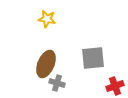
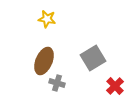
gray square: rotated 25 degrees counterclockwise
brown ellipse: moved 2 px left, 3 px up
red cross: rotated 24 degrees counterclockwise
